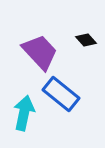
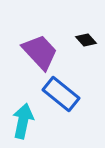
cyan arrow: moved 1 px left, 8 px down
